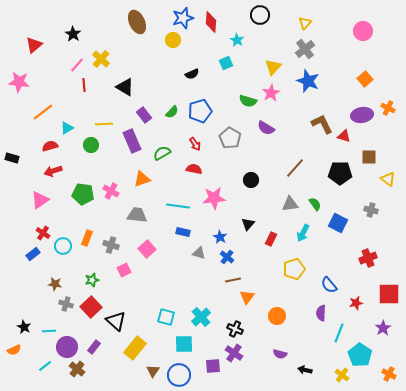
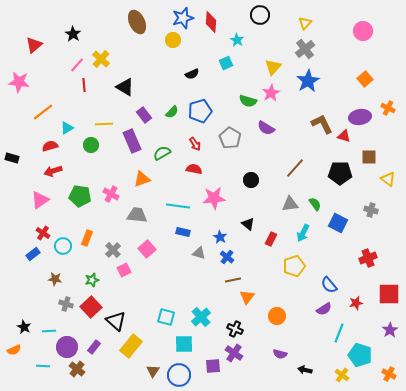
blue star at (308, 81): rotated 20 degrees clockwise
purple ellipse at (362, 115): moved 2 px left, 2 px down
pink cross at (111, 191): moved 3 px down
green pentagon at (83, 194): moved 3 px left, 2 px down
black triangle at (248, 224): rotated 32 degrees counterclockwise
gray cross at (111, 245): moved 2 px right, 5 px down; rotated 28 degrees clockwise
yellow pentagon at (294, 269): moved 3 px up
brown star at (55, 284): moved 5 px up
purple semicircle at (321, 313): moved 3 px right, 4 px up; rotated 126 degrees counterclockwise
purple star at (383, 328): moved 7 px right, 2 px down
yellow rectangle at (135, 348): moved 4 px left, 2 px up
cyan pentagon at (360, 355): rotated 15 degrees counterclockwise
cyan line at (45, 366): moved 2 px left; rotated 40 degrees clockwise
